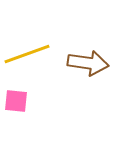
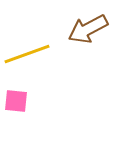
brown arrow: moved 34 px up; rotated 144 degrees clockwise
